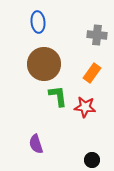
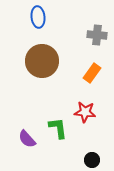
blue ellipse: moved 5 px up
brown circle: moved 2 px left, 3 px up
green L-shape: moved 32 px down
red star: moved 5 px down
purple semicircle: moved 9 px left, 5 px up; rotated 24 degrees counterclockwise
